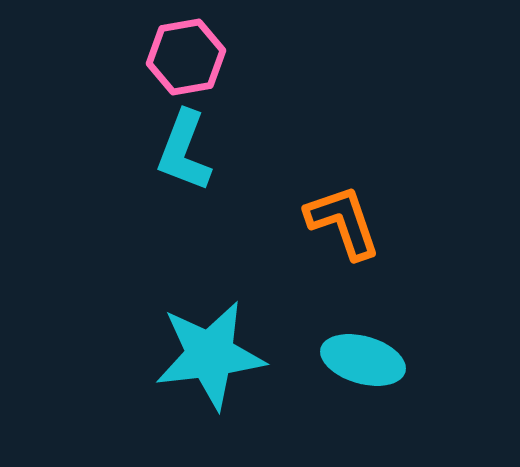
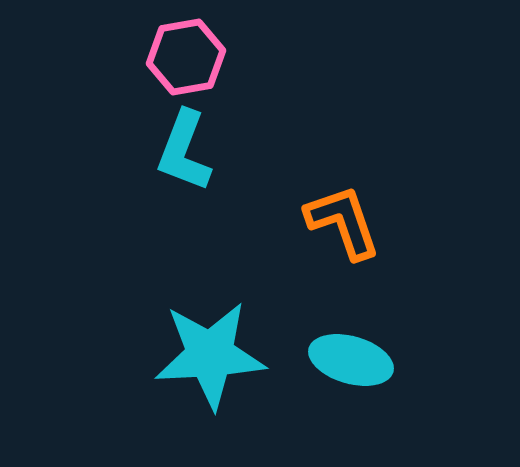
cyan star: rotated 4 degrees clockwise
cyan ellipse: moved 12 px left
